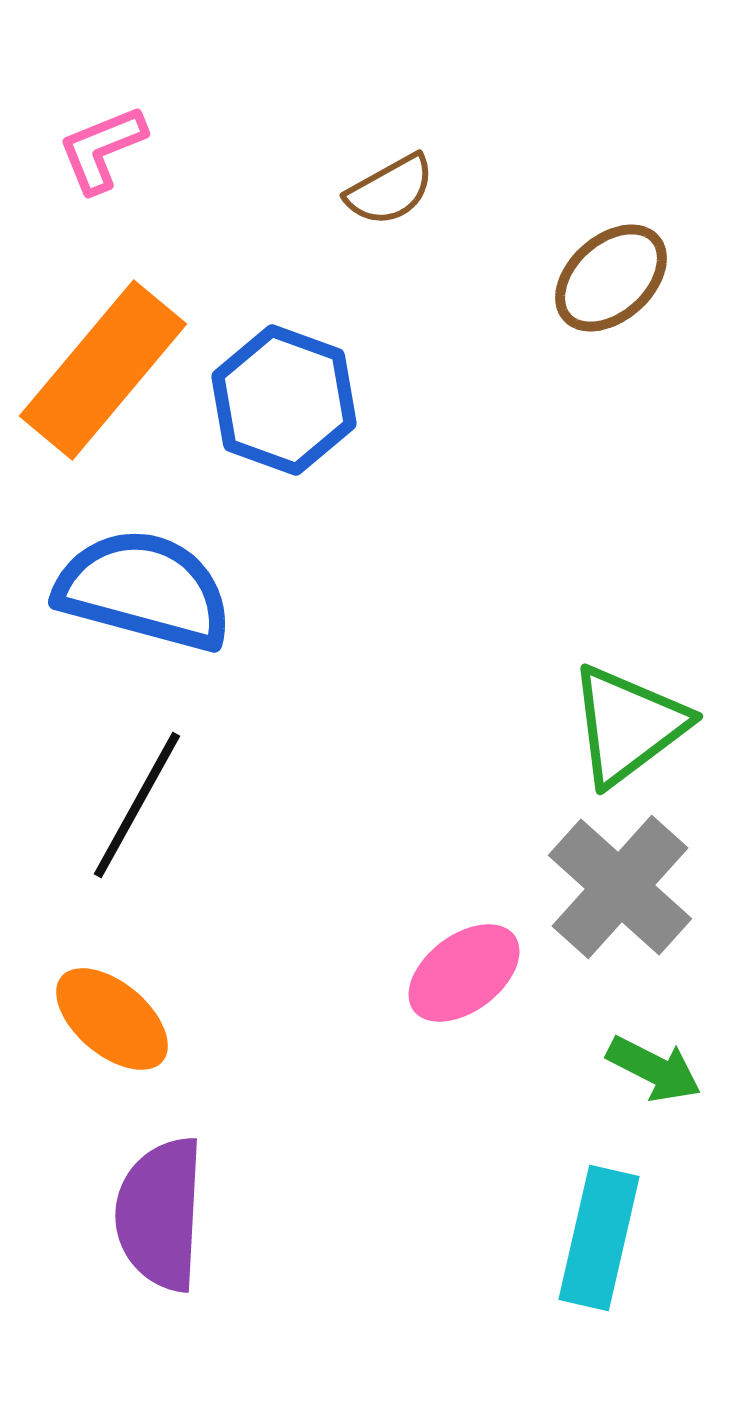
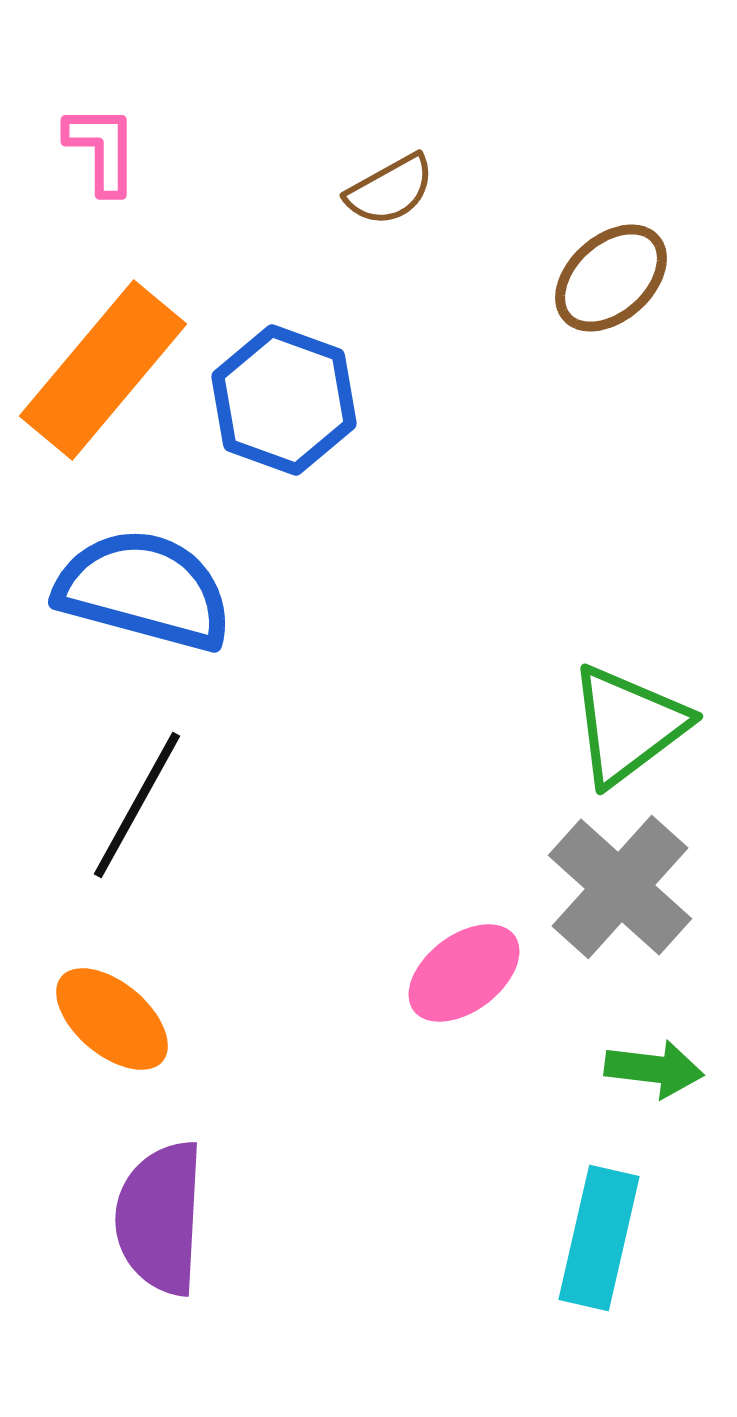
pink L-shape: rotated 112 degrees clockwise
green arrow: rotated 20 degrees counterclockwise
purple semicircle: moved 4 px down
